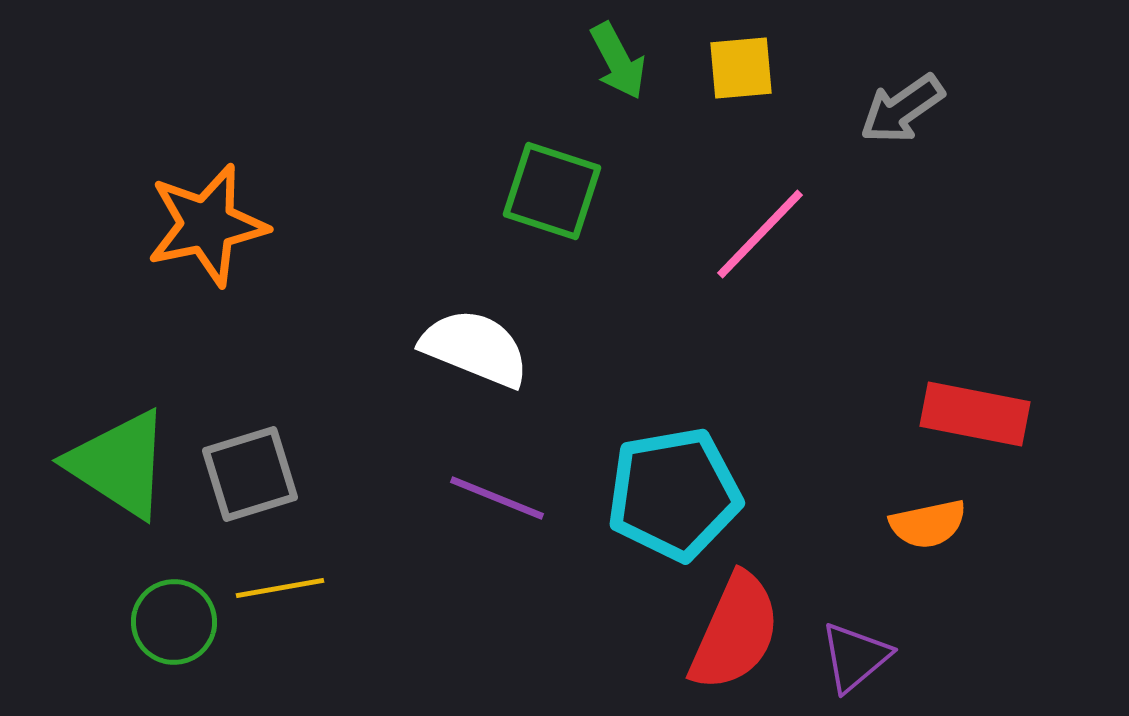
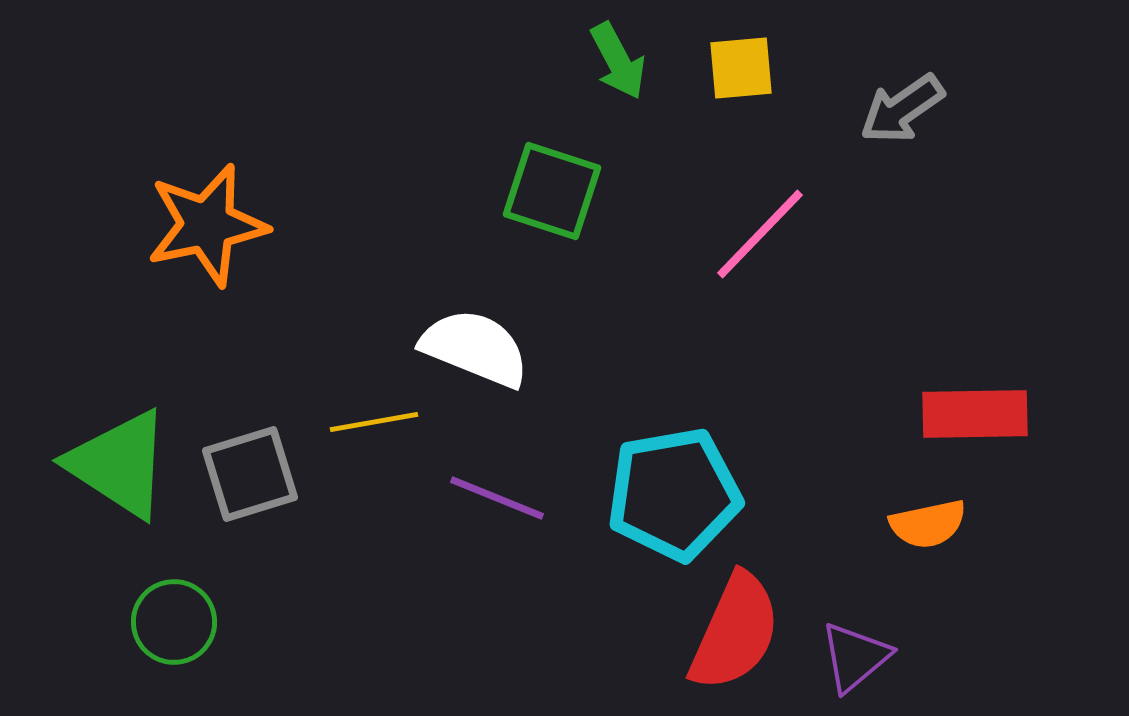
red rectangle: rotated 12 degrees counterclockwise
yellow line: moved 94 px right, 166 px up
